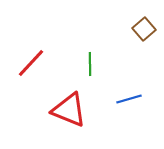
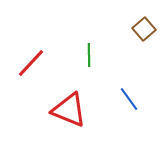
green line: moved 1 px left, 9 px up
blue line: rotated 70 degrees clockwise
